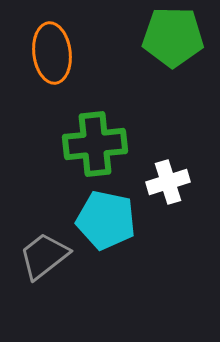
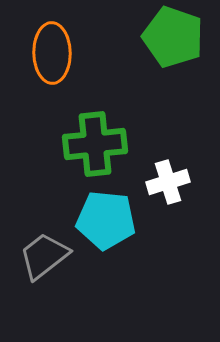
green pentagon: rotated 18 degrees clockwise
orange ellipse: rotated 6 degrees clockwise
cyan pentagon: rotated 6 degrees counterclockwise
